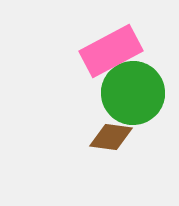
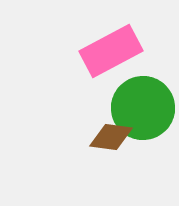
green circle: moved 10 px right, 15 px down
